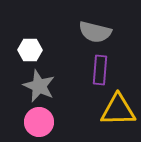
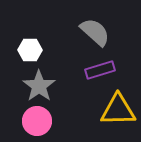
gray semicircle: rotated 152 degrees counterclockwise
purple rectangle: rotated 68 degrees clockwise
gray star: rotated 12 degrees clockwise
pink circle: moved 2 px left, 1 px up
